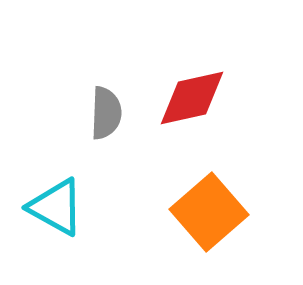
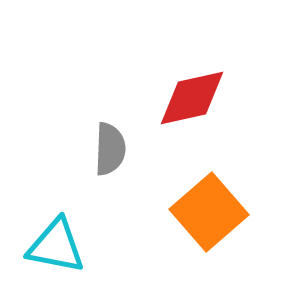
gray semicircle: moved 4 px right, 36 px down
cyan triangle: moved 39 px down; rotated 18 degrees counterclockwise
